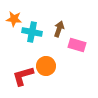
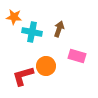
orange star: moved 2 px up
pink rectangle: moved 11 px down
